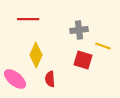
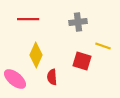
gray cross: moved 1 px left, 8 px up
red square: moved 1 px left, 1 px down
red semicircle: moved 2 px right, 2 px up
